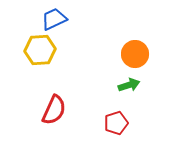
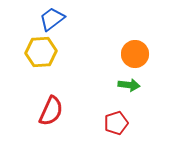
blue trapezoid: moved 2 px left; rotated 12 degrees counterclockwise
yellow hexagon: moved 1 px right, 2 px down
green arrow: rotated 25 degrees clockwise
red semicircle: moved 3 px left, 1 px down
